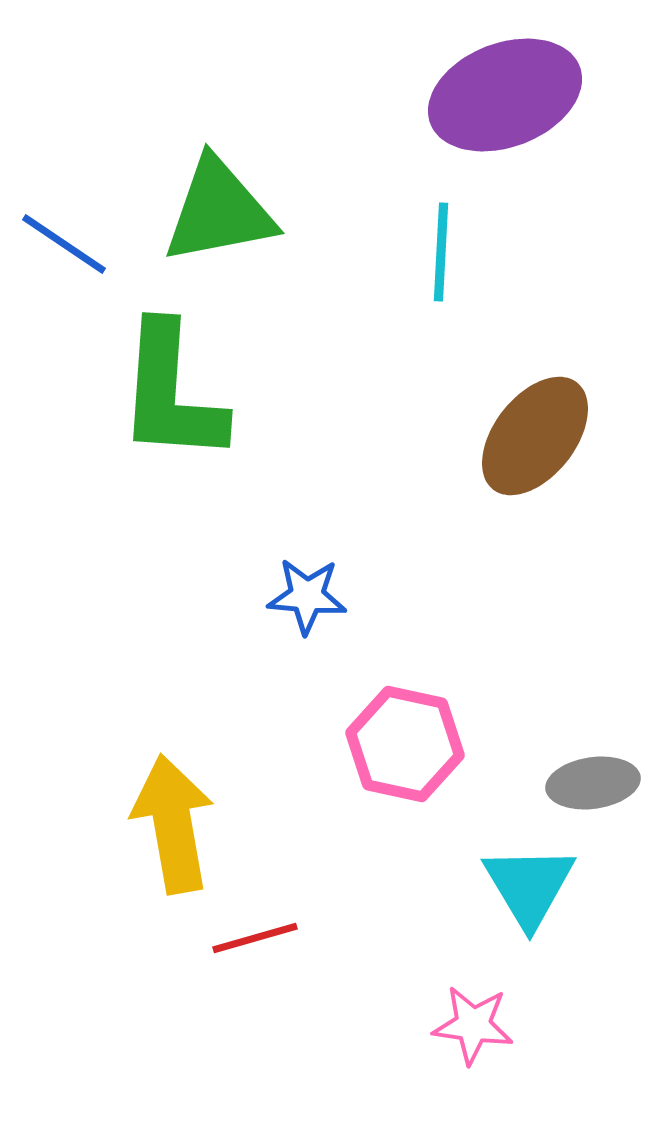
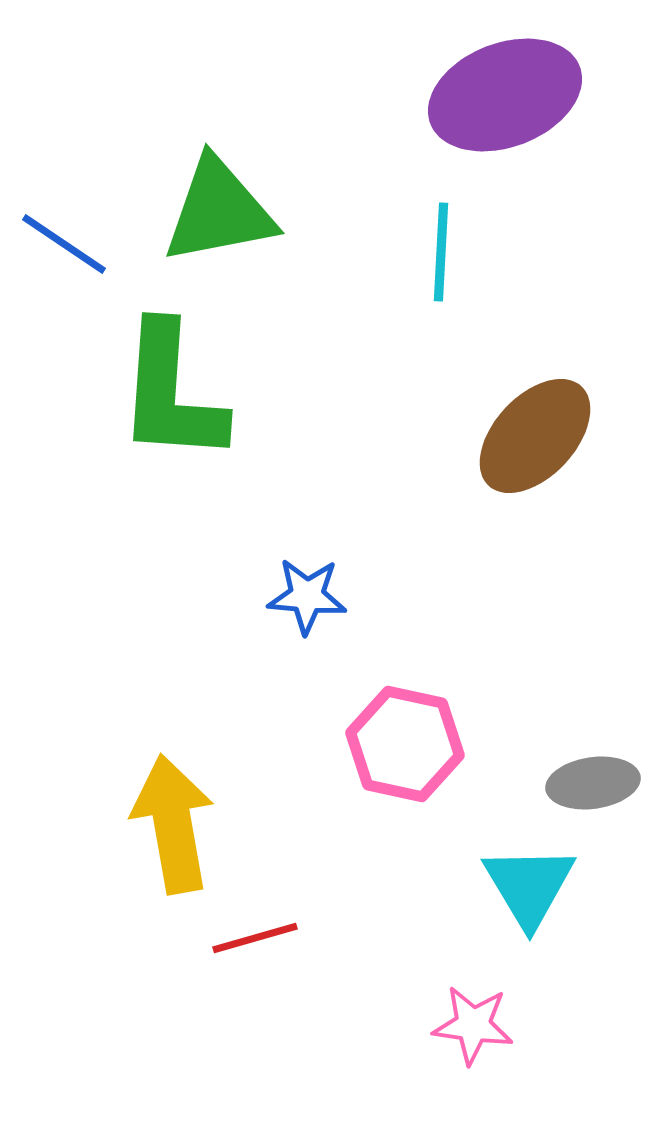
brown ellipse: rotated 5 degrees clockwise
